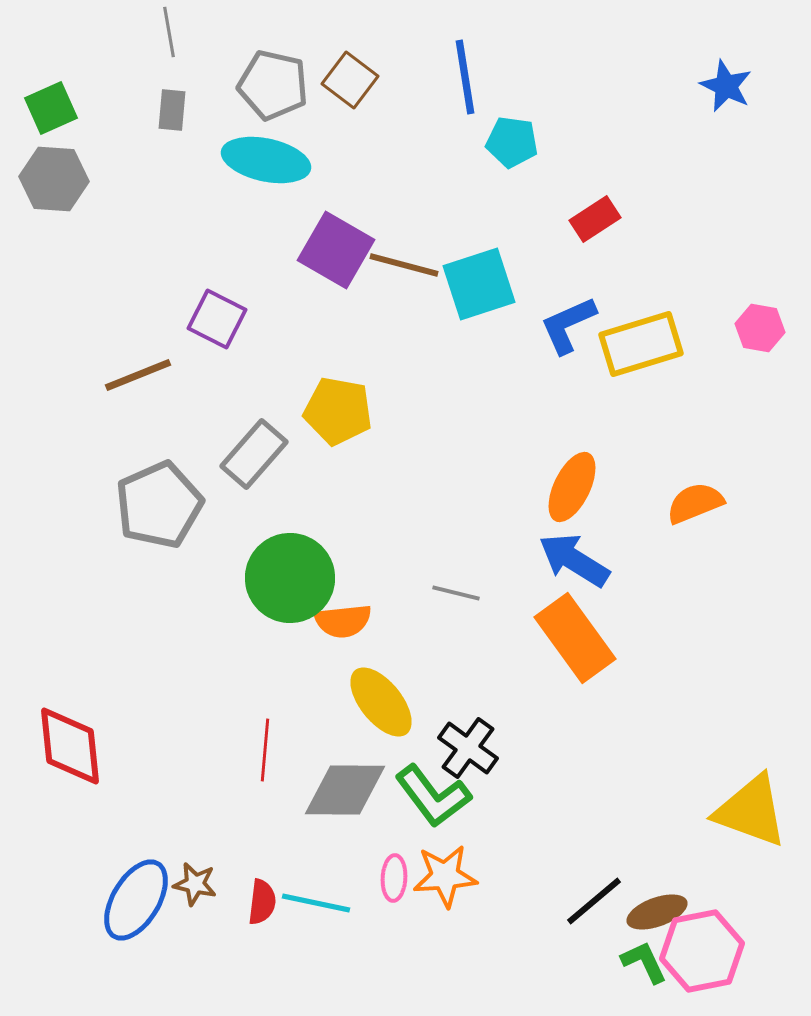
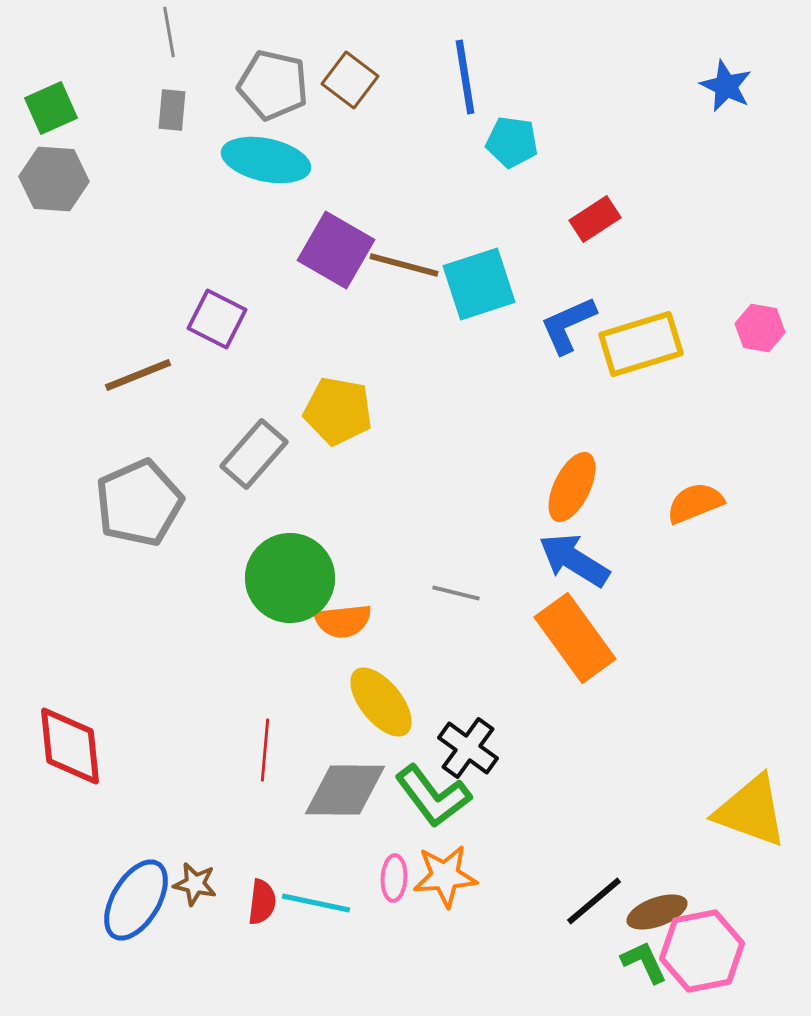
gray pentagon at (159, 505): moved 20 px left, 2 px up
